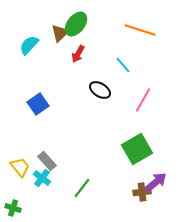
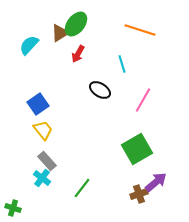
brown triangle: rotated 12 degrees clockwise
cyan line: moved 1 px left, 1 px up; rotated 24 degrees clockwise
yellow trapezoid: moved 23 px right, 37 px up
brown cross: moved 3 px left, 2 px down; rotated 12 degrees counterclockwise
